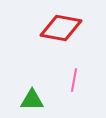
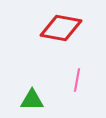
pink line: moved 3 px right
